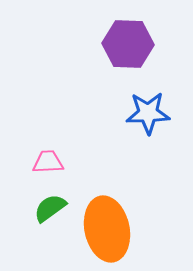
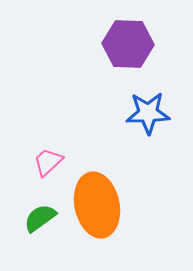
pink trapezoid: rotated 40 degrees counterclockwise
green semicircle: moved 10 px left, 10 px down
orange ellipse: moved 10 px left, 24 px up
